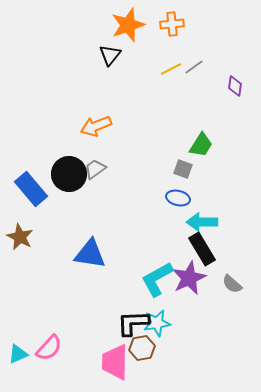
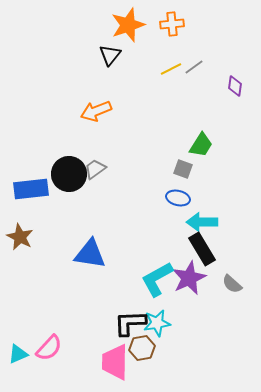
orange arrow: moved 15 px up
blue rectangle: rotated 56 degrees counterclockwise
black L-shape: moved 3 px left
